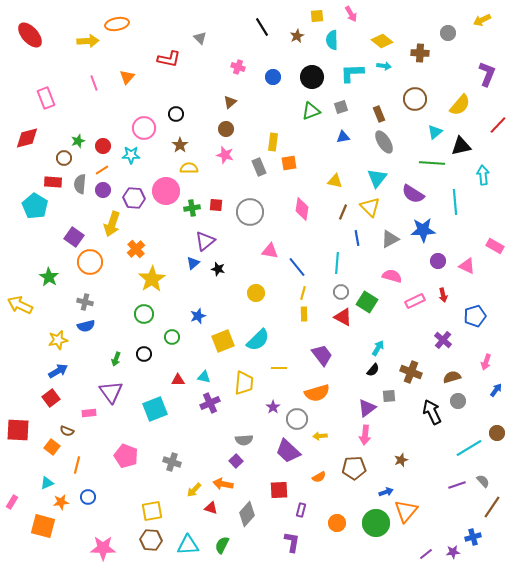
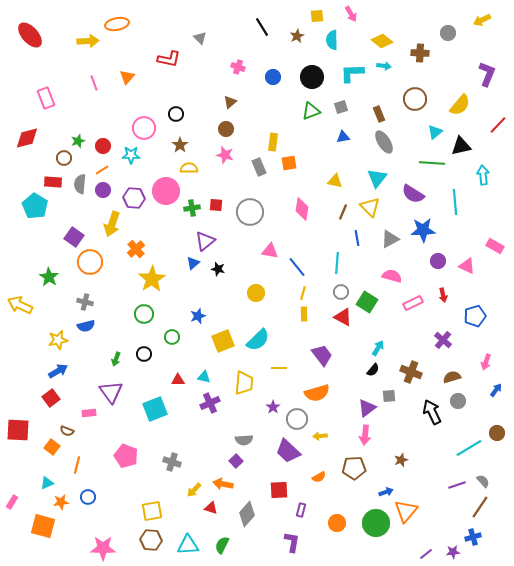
pink rectangle at (415, 301): moved 2 px left, 2 px down
brown line at (492, 507): moved 12 px left
